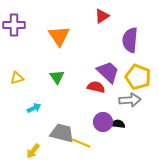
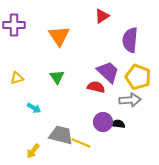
cyan arrow: rotated 56 degrees clockwise
gray trapezoid: moved 1 px left, 2 px down
